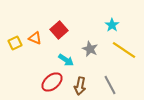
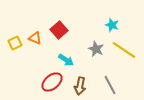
cyan star: rotated 16 degrees counterclockwise
gray star: moved 6 px right
